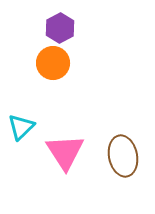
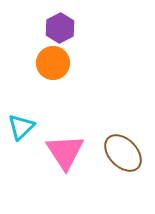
brown ellipse: moved 3 px up; rotated 33 degrees counterclockwise
